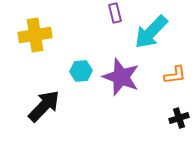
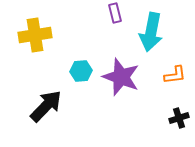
cyan arrow: rotated 33 degrees counterclockwise
black arrow: moved 2 px right
